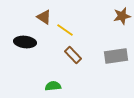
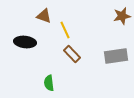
brown triangle: moved 1 px up; rotated 14 degrees counterclockwise
yellow line: rotated 30 degrees clockwise
brown rectangle: moved 1 px left, 1 px up
green semicircle: moved 4 px left, 3 px up; rotated 91 degrees counterclockwise
